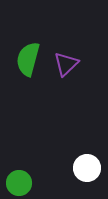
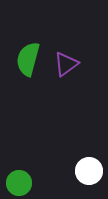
purple triangle: rotated 8 degrees clockwise
white circle: moved 2 px right, 3 px down
